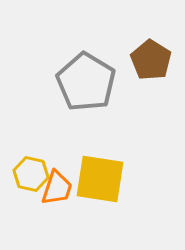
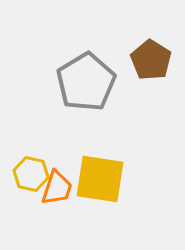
gray pentagon: rotated 10 degrees clockwise
